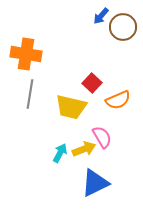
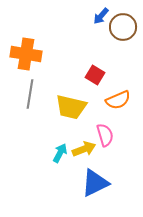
red square: moved 3 px right, 8 px up; rotated 12 degrees counterclockwise
pink semicircle: moved 3 px right, 2 px up; rotated 15 degrees clockwise
